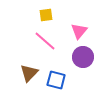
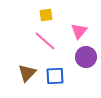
purple circle: moved 3 px right
brown triangle: moved 2 px left
blue square: moved 1 px left, 4 px up; rotated 18 degrees counterclockwise
